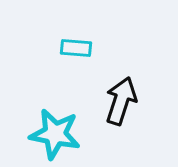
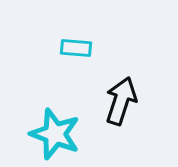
cyan star: rotated 9 degrees clockwise
